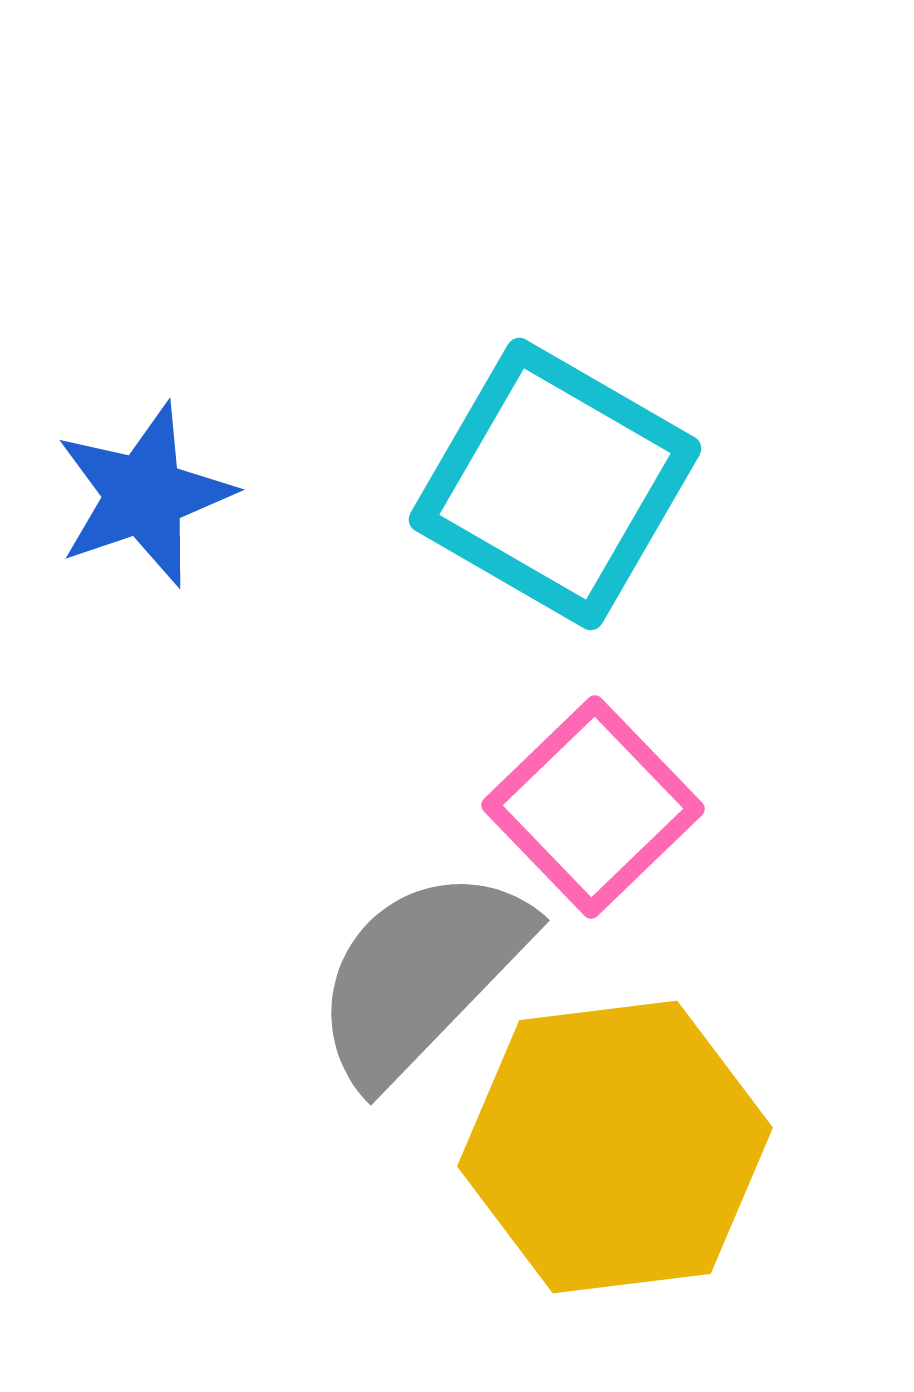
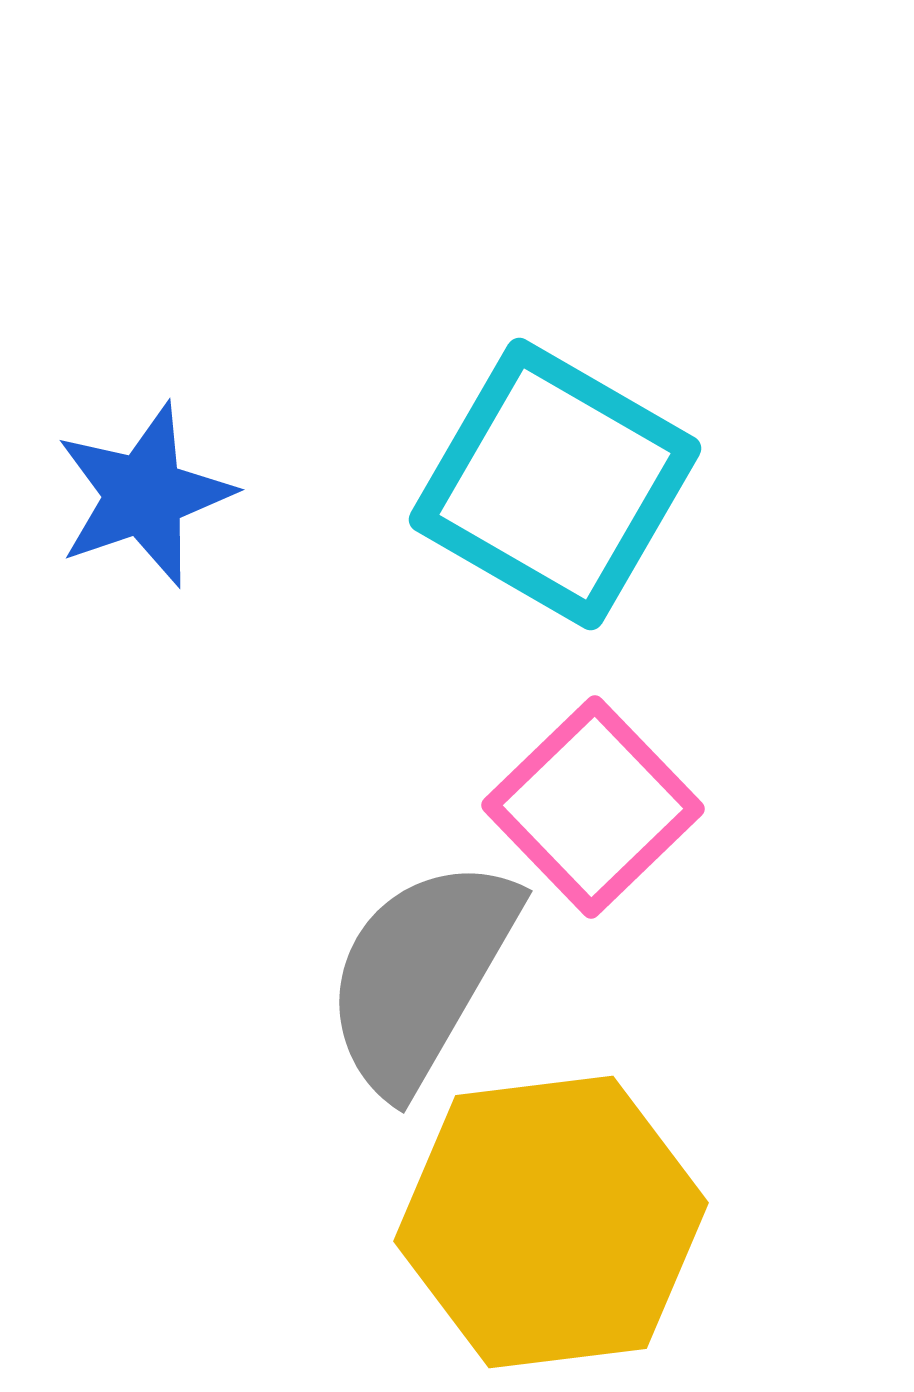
gray semicircle: rotated 14 degrees counterclockwise
yellow hexagon: moved 64 px left, 75 px down
